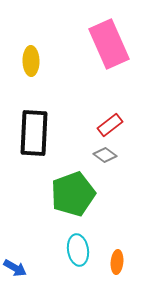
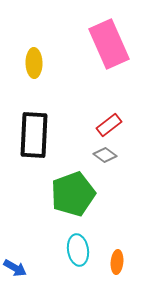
yellow ellipse: moved 3 px right, 2 px down
red rectangle: moved 1 px left
black rectangle: moved 2 px down
